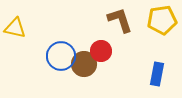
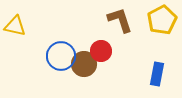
yellow pentagon: rotated 20 degrees counterclockwise
yellow triangle: moved 2 px up
